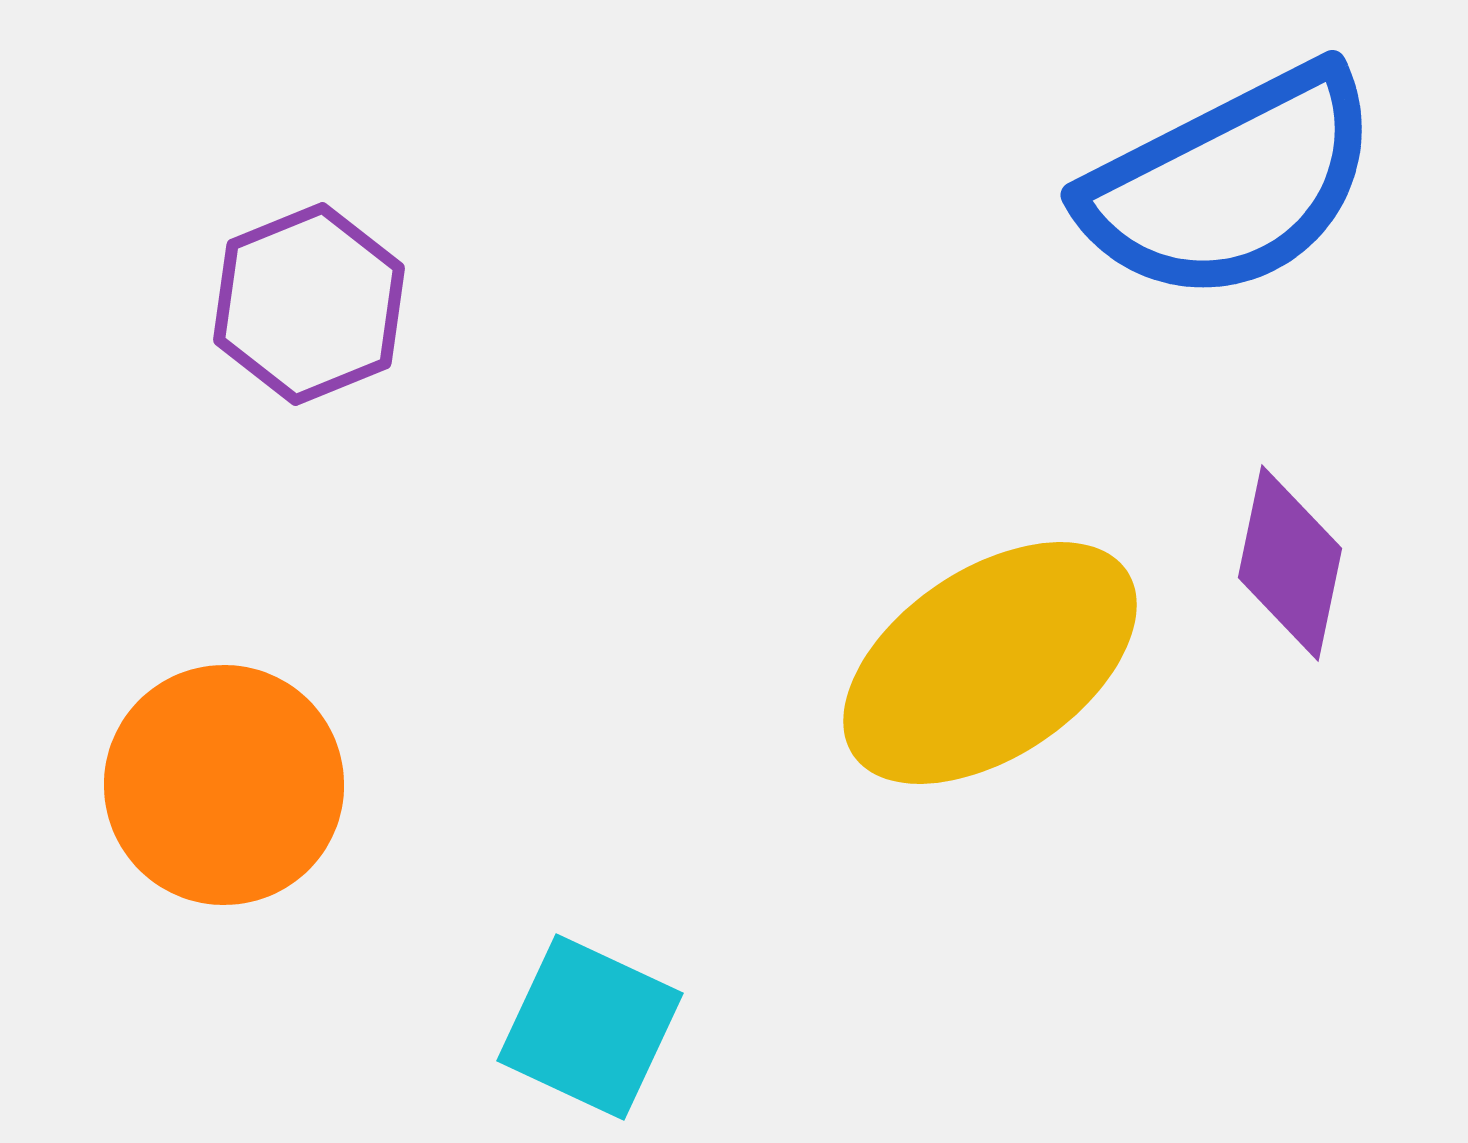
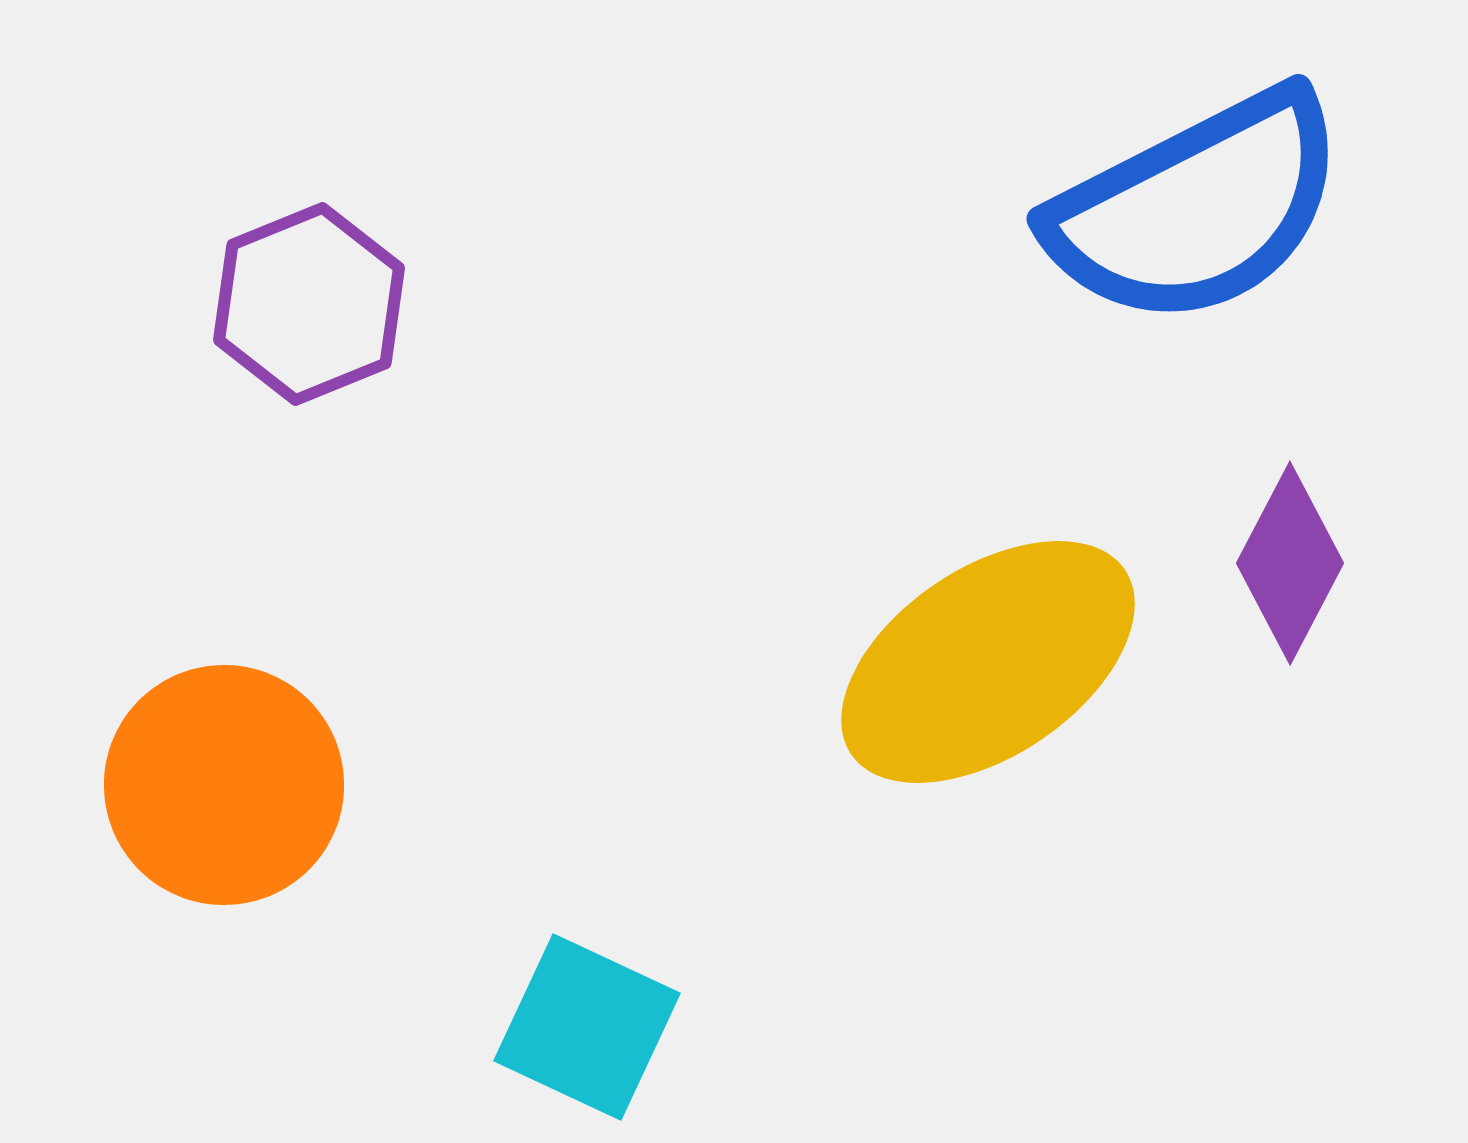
blue semicircle: moved 34 px left, 24 px down
purple diamond: rotated 16 degrees clockwise
yellow ellipse: moved 2 px left, 1 px up
cyan square: moved 3 px left
